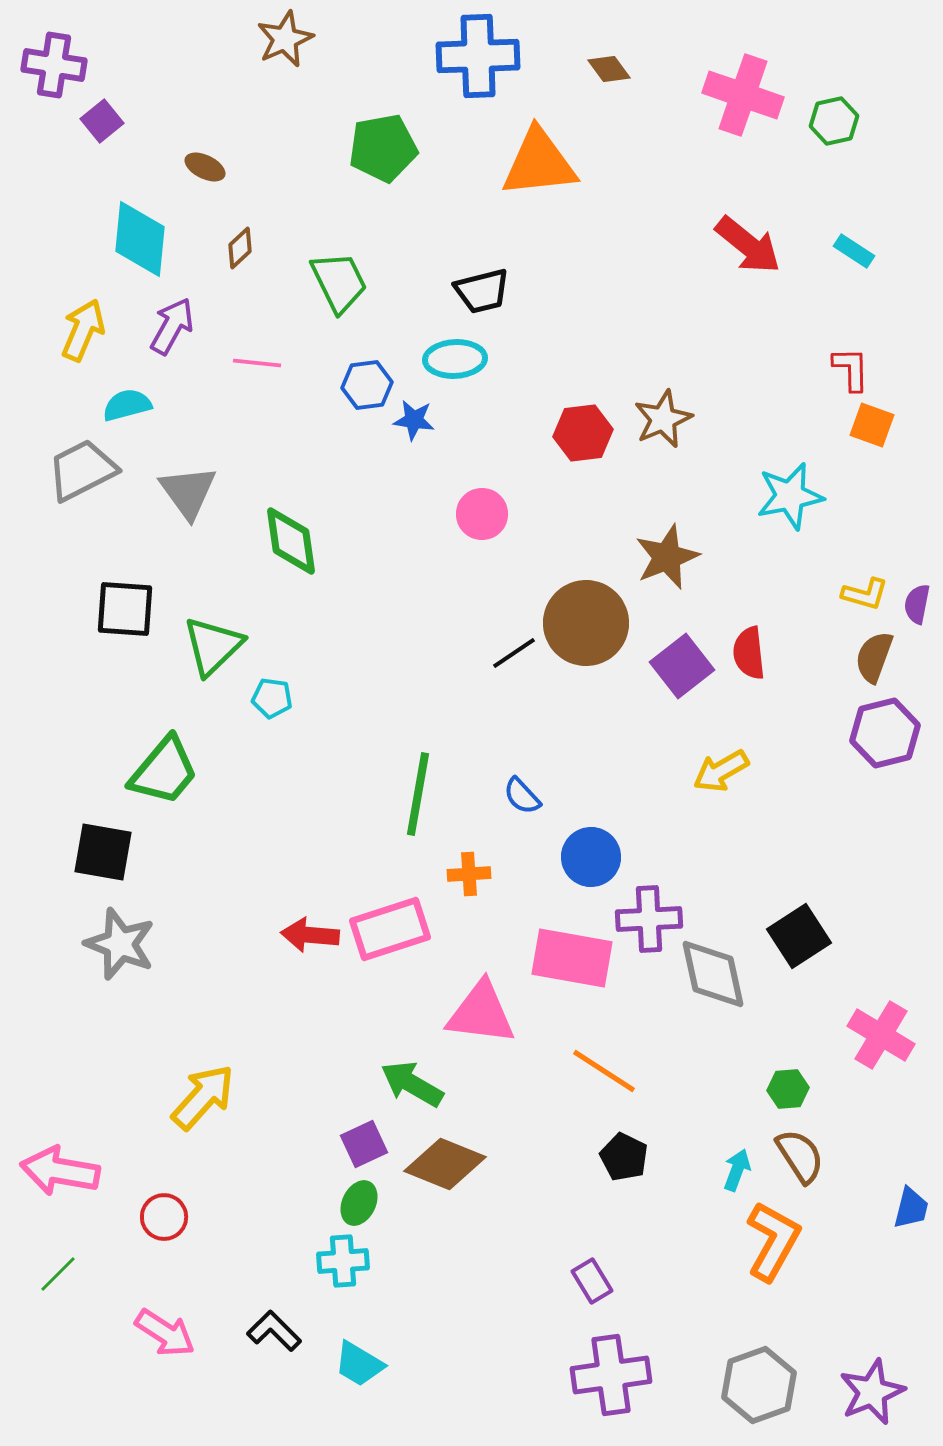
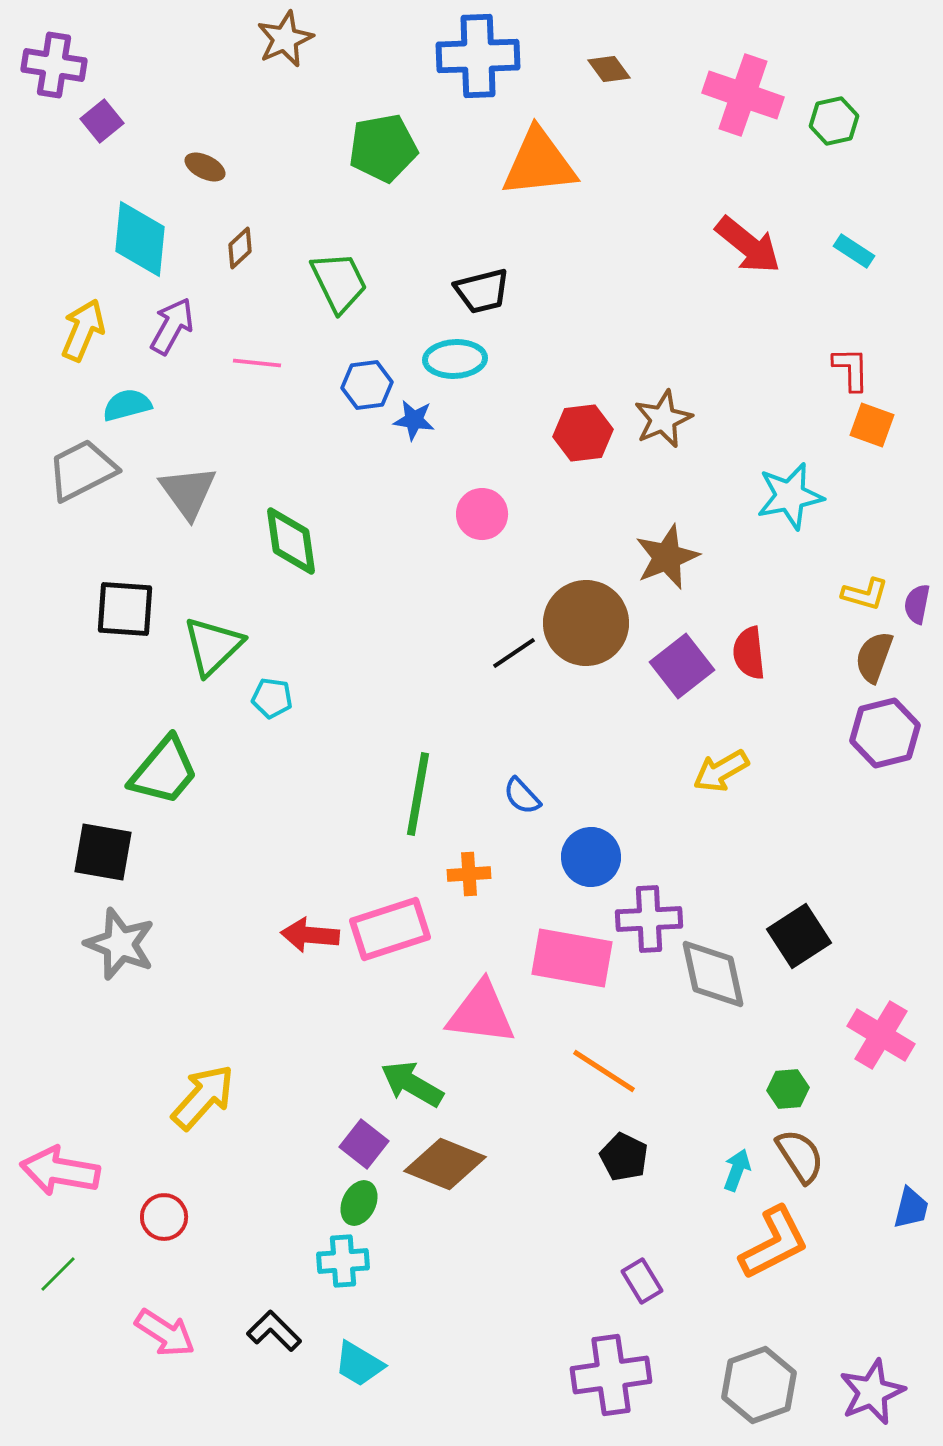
purple square at (364, 1144): rotated 27 degrees counterclockwise
orange L-shape at (773, 1241): moved 1 px right, 2 px down; rotated 34 degrees clockwise
purple rectangle at (592, 1281): moved 50 px right
